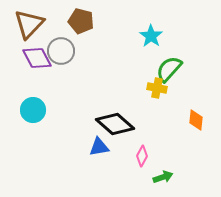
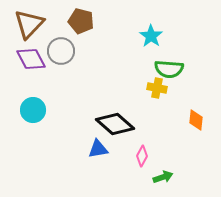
purple diamond: moved 6 px left, 1 px down
green semicircle: rotated 128 degrees counterclockwise
blue triangle: moved 1 px left, 2 px down
